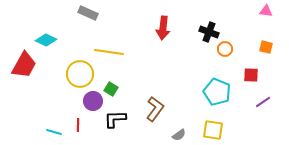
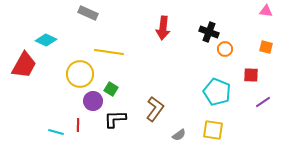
cyan line: moved 2 px right
